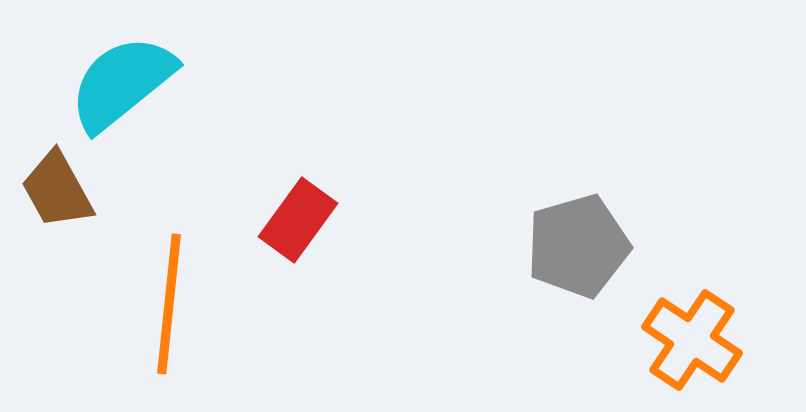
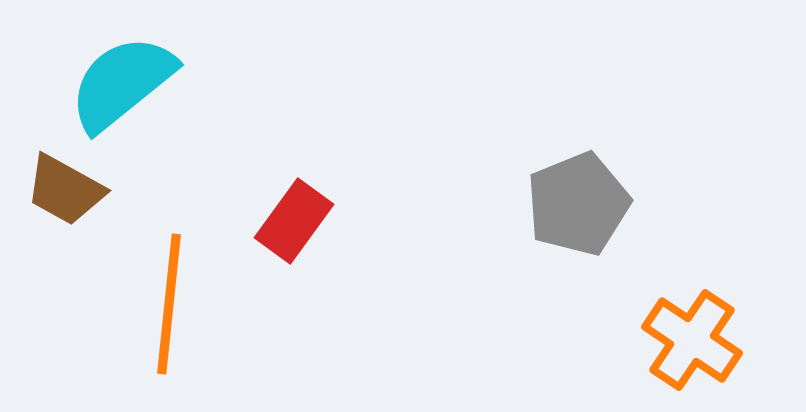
brown trapezoid: moved 8 px right; rotated 32 degrees counterclockwise
red rectangle: moved 4 px left, 1 px down
gray pentagon: moved 42 px up; rotated 6 degrees counterclockwise
